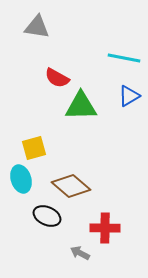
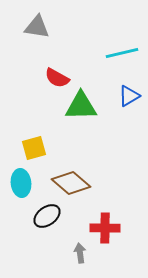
cyan line: moved 2 px left, 5 px up; rotated 24 degrees counterclockwise
cyan ellipse: moved 4 px down; rotated 12 degrees clockwise
brown diamond: moved 3 px up
black ellipse: rotated 60 degrees counterclockwise
gray arrow: rotated 54 degrees clockwise
